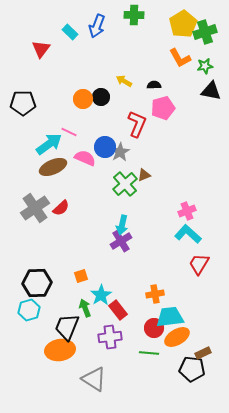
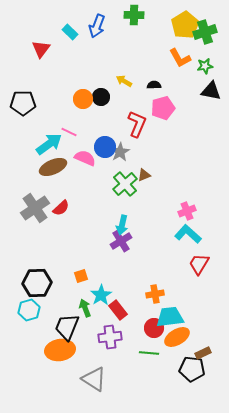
yellow pentagon at (183, 24): moved 2 px right, 1 px down
